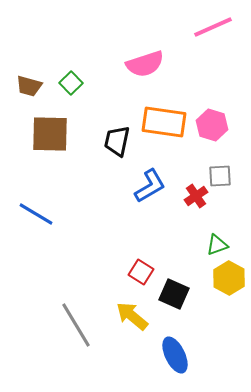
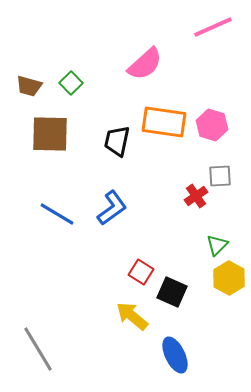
pink semicircle: rotated 24 degrees counterclockwise
blue L-shape: moved 38 px left, 22 px down; rotated 6 degrees counterclockwise
blue line: moved 21 px right
green triangle: rotated 25 degrees counterclockwise
black square: moved 2 px left, 2 px up
gray line: moved 38 px left, 24 px down
